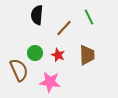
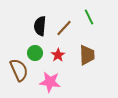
black semicircle: moved 3 px right, 11 px down
red star: rotated 16 degrees clockwise
